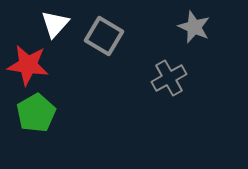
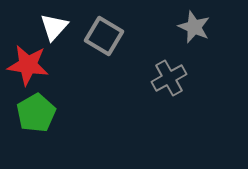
white triangle: moved 1 px left, 3 px down
